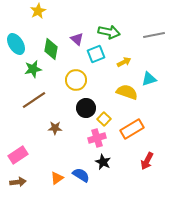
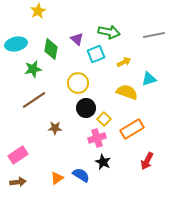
cyan ellipse: rotated 70 degrees counterclockwise
yellow circle: moved 2 px right, 3 px down
